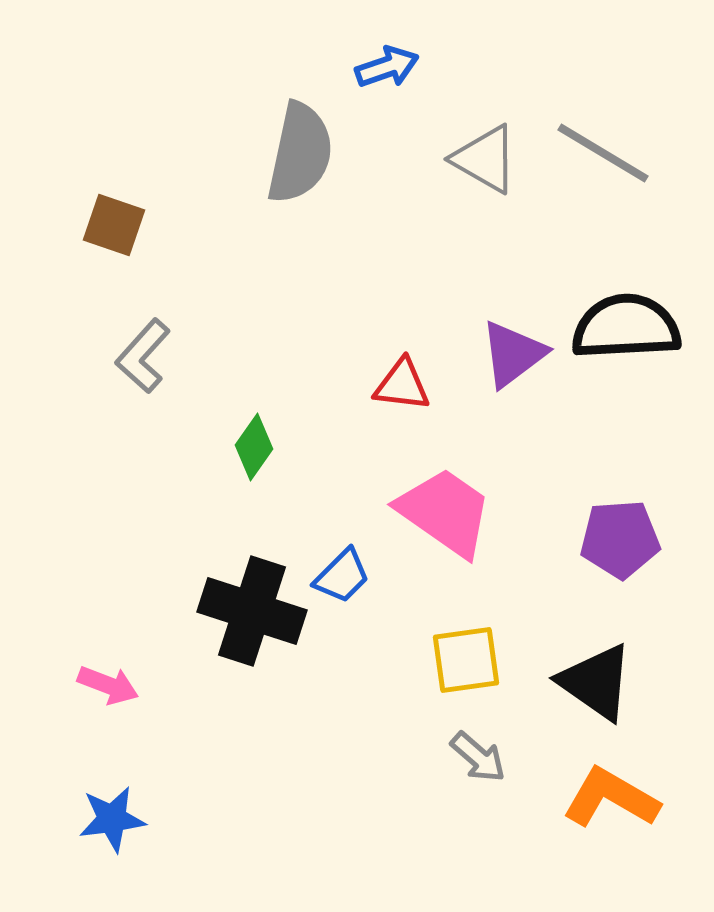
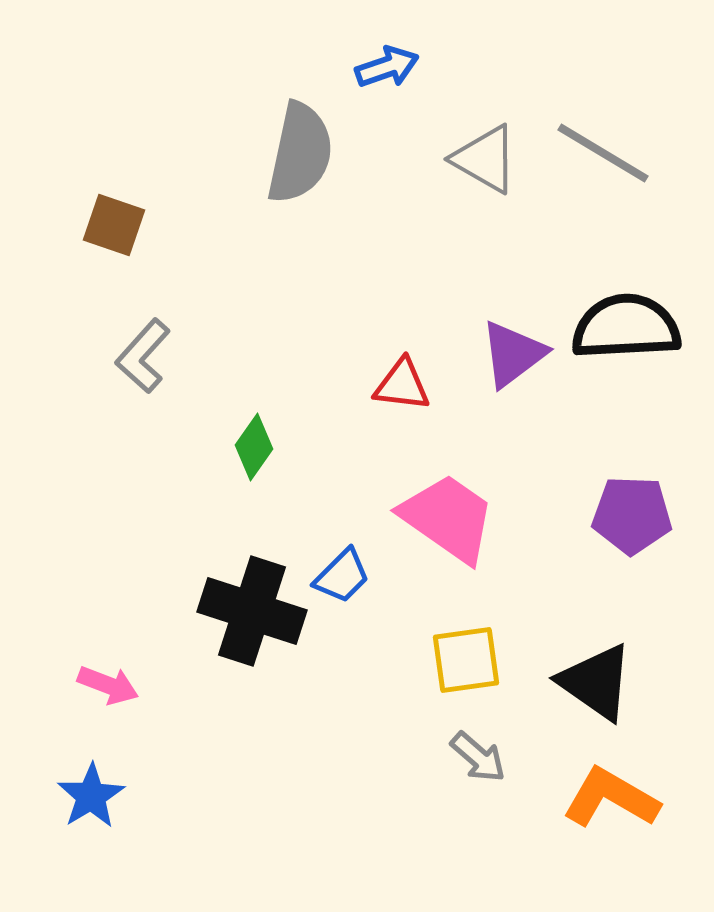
pink trapezoid: moved 3 px right, 6 px down
purple pentagon: moved 12 px right, 24 px up; rotated 6 degrees clockwise
blue star: moved 21 px left, 23 px up; rotated 24 degrees counterclockwise
